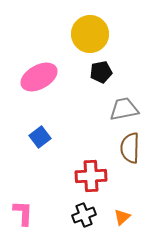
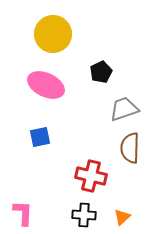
yellow circle: moved 37 px left
black pentagon: rotated 15 degrees counterclockwise
pink ellipse: moved 7 px right, 8 px down; rotated 54 degrees clockwise
gray trapezoid: rotated 8 degrees counterclockwise
blue square: rotated 25 degrees clockwise
red cross: rotated 16 degrees clockwise
black cross: rotated 25 degrees clockwise
